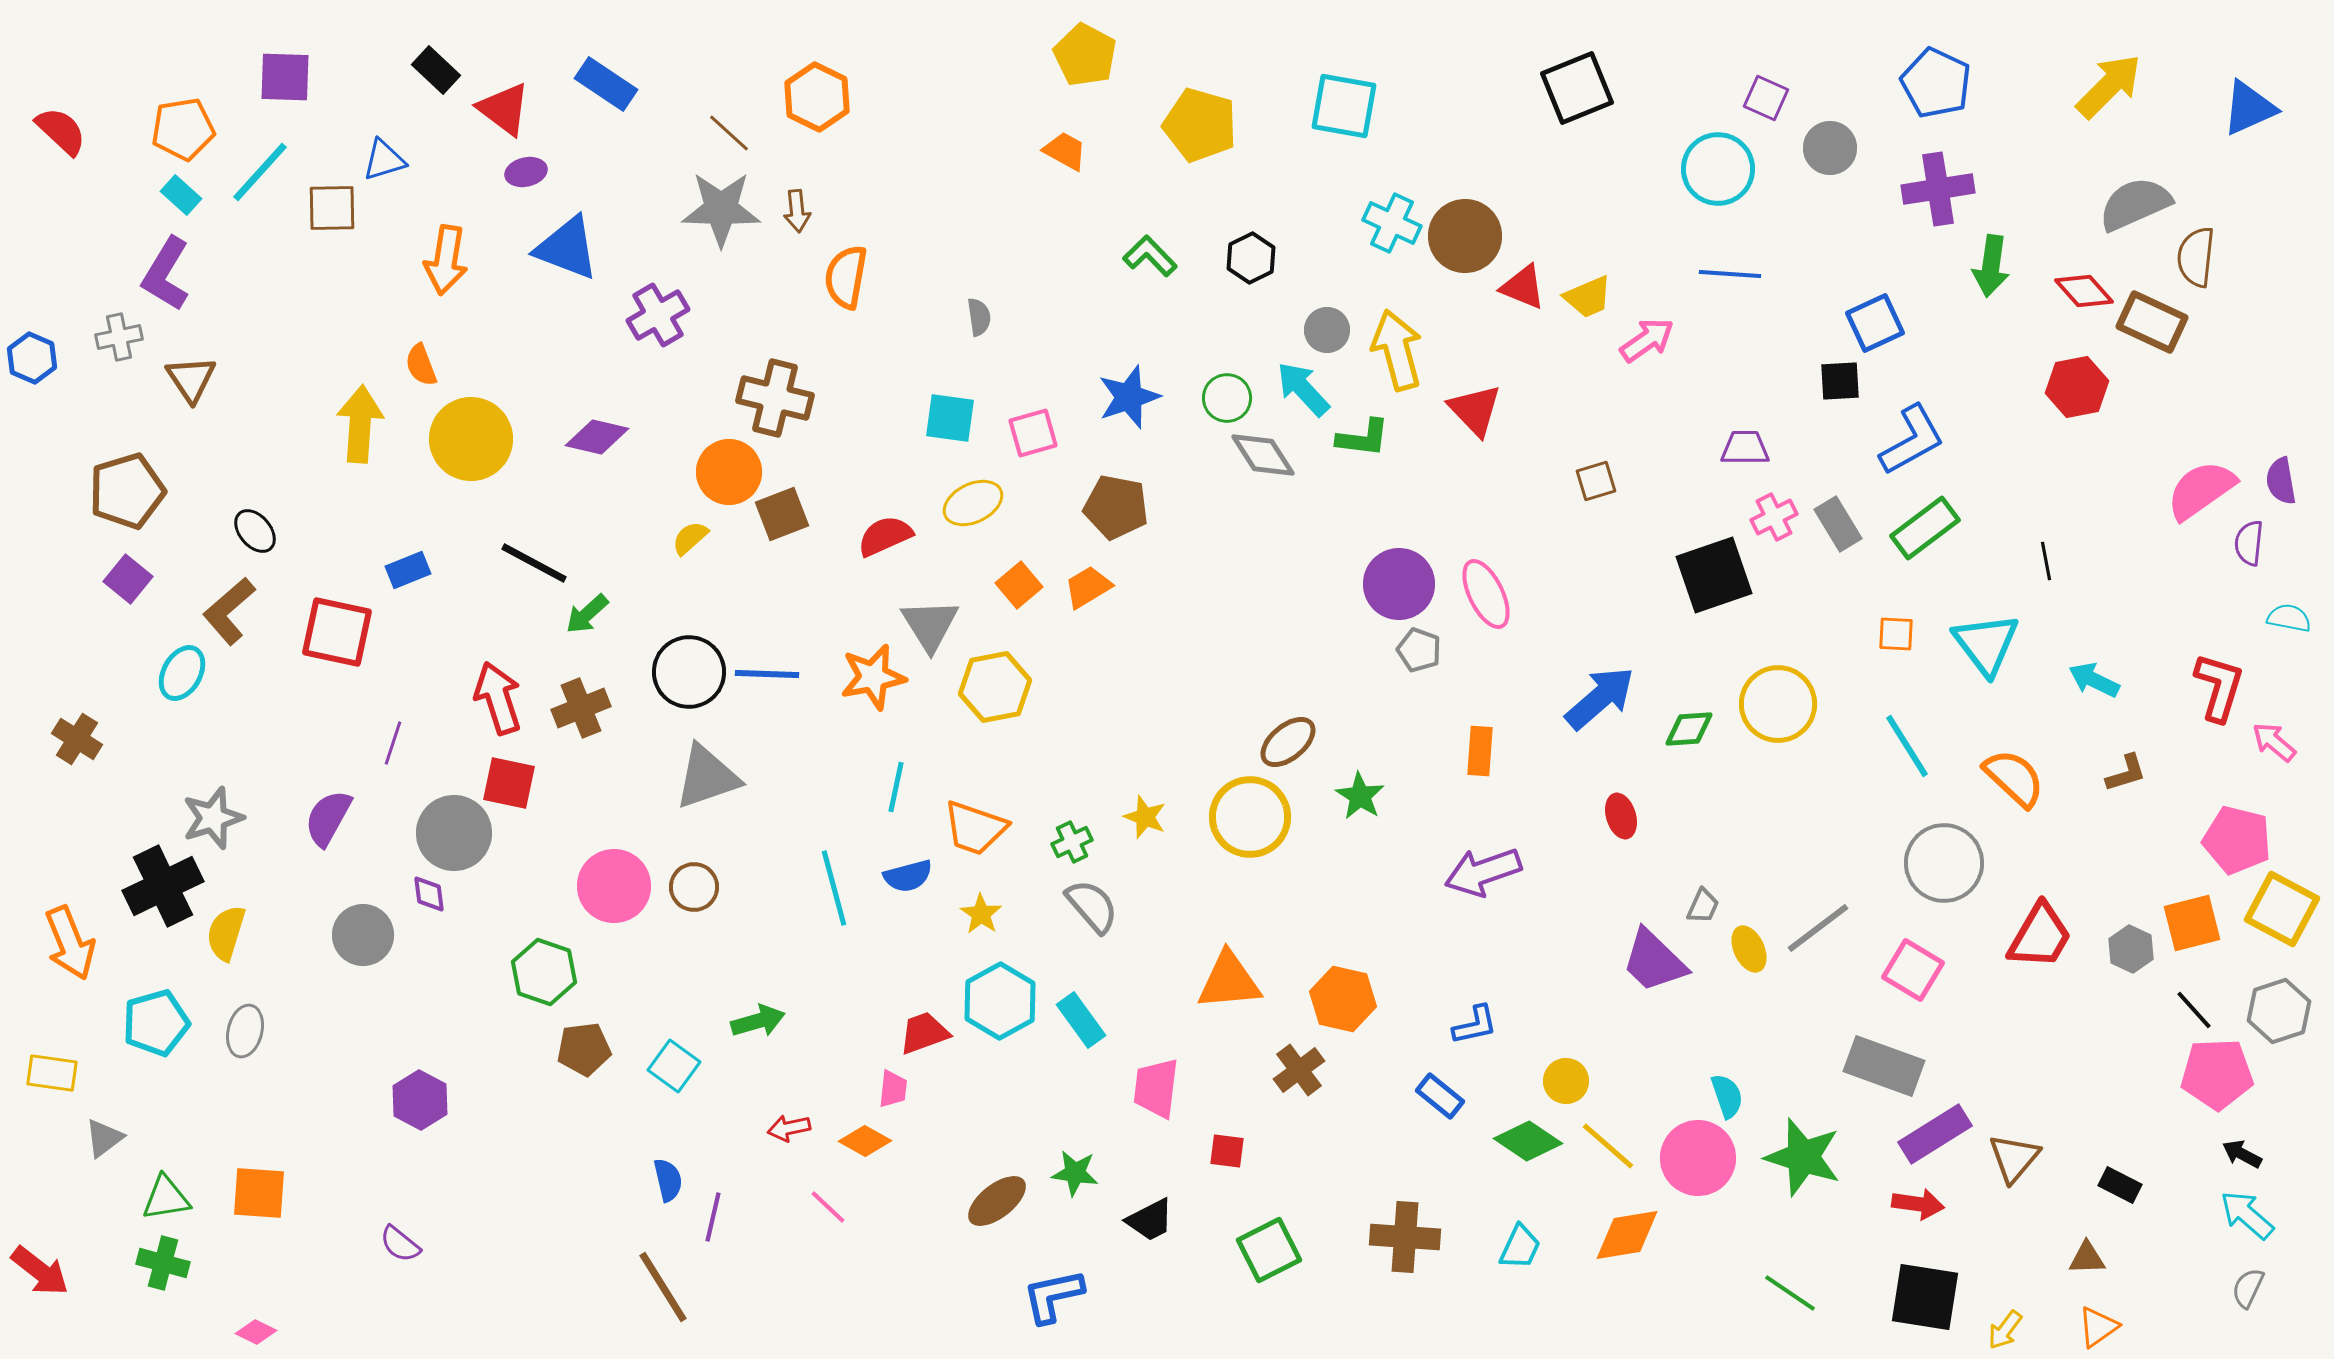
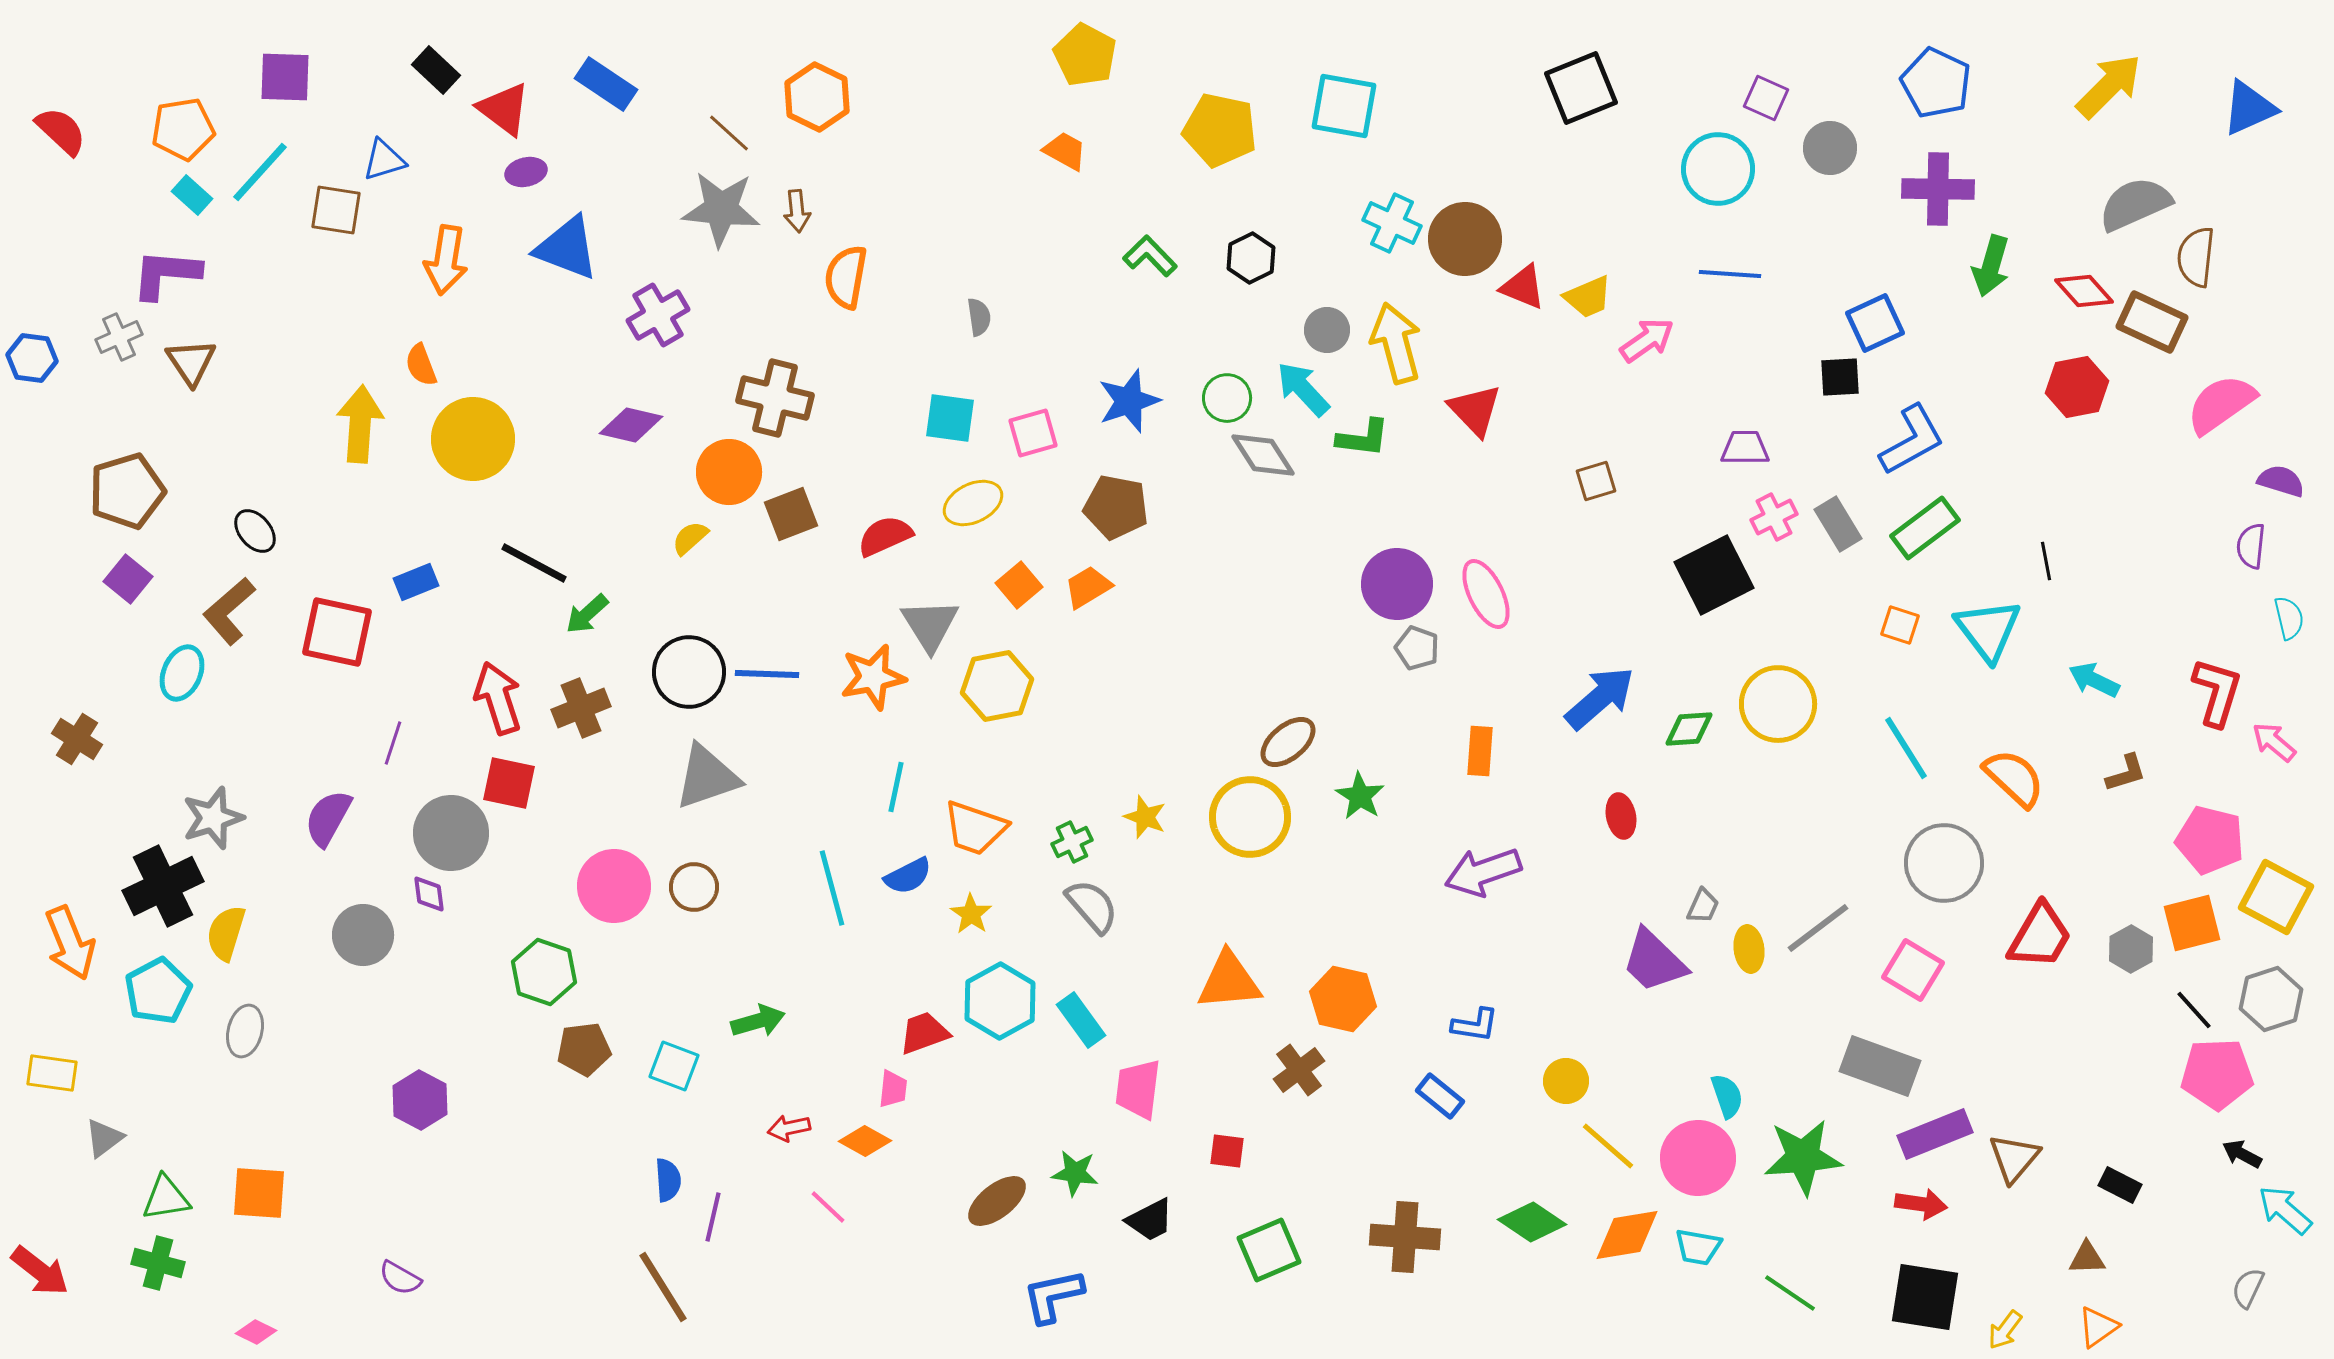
black square at (1577, 88): moved 4 px right
yellow pentagon at (1200, 125): moved 20 px right, 5 px down; rotated 4 degrees counterclockwise
purple cross at (1938, 189): rotated 10 degrees clockwise
cyan rectangle at (181, 195): moved 11 px right
brown square at (332, 208): moved 4 px right, 2 px down; rotated 10 degrees clockwise
gray star at (721, 209): rotated 4 degrees clockwise
brown circle at (1465, 236): moved 3 px down
green arrow at (1991, 266): rotated 8 degrees clockwise
purple L-shape at (166, 274): rotated 64 degrees clockwise
gray cross at (119, 337): rotated 12 degrees counterclockwise
yellow arrow at (1397, 350): moved 1 px left, 7 px up
blue hexagon at (32, 358): rotated 15 degrees counterclockwise
brown triangle at (191, 379): moved 17 px up
black square at (1840, 381): moved 4 px up
blue star at (1129, 397): moved 4 px down
purple diamond at (597, 437): moved 34 px right, 12 px up
yellow circle at (471, 439): moved 2 px right
purple semicircle at (2281, 481): rotated 117 degrees clockwise
pink semicircle at (2201, 490): moved 20 px right, 86 px up
brown square at (782, 514): moved 9 px right
purple semicircle at (2249, 543): moved 2 px right, 3 px down
blue rectangle at (408, 570): moved 8 px right, 12 px down
black square at (1714, 575): rotated 8 degrees counterclockwise
purple circle at (1399, 584): moved 2 px left
cyan semicircle at (2289, 618): rotated 66 degrees clockwise
orange square at (1896, 634): moved 4 px right, 9 px up; rotated 15 degrees clockwise
cyan triangle at (1986, 644): moved 2 px right, 14 px up
gray pentagon at (1419, 650): moved 2 px left, 2 px up
cyan ellipse at (182, 673): rotated 6 degrees counterclockwise
yellow hexagon at (995, 687): moved 2 px right, 1 px up
red L-shape at (2219, 687): moved 2 px left, 5 px down
cyan line at (1907, 746): moved 1 px left, 2 px down
red ellipse at (1621, 816): rotated 6 degrees clockwise
gray circle at (454, 833): moved 3 px left
pink pentagon at (2237, 840): moved 27 px left
blue semicircle at (908, 876): rotated 12 degrees counterclockwise
cyan line at (834, 888): moved 2 px left
yellow square at (2282, 909): moved 6 px left, 12 px up
yellow star at (981, 914): moved 10 px left
yellow ellipse at (1749, 949): rotated 18 degrees clockwise
gray hexagon at (2131, 949): rotated 6 degrees clockwise
gray hexagon at (2279, 1011): moved 8 px left, 12 px up
cyan pentagon at (156, 1023): moved 2 px right, 32 px up; rotated 12 degrees counterclockwise
blue L-shape at (1475, 1025): rotated 21 degrees clockwise
cyan square at (674, 1066): rotated 15 degrees counterclockwise
gray rectangle at (1884, 1066): moved 4 px left
pink trapezoid at (1156, 1088): moved 18 px left, 1 px down
purple rectangle at (1935, 1134): rotated 10 degrees clockwise
green diamond at (1528, 1141): moved 4 px right, 81 px down
green star at (1803, 1157): rotated 22 degrees counterclockwise
blue semicircle at (668, 1180): rotated 9 degrees clockwise
red arrow at (1918, 1204): moved 3 px right
cyan arrow at (2247, 1215): moved 38 px right, 5 px up
purple semicircle at (400, 1244): moved 34 px down; rotated 9 degrees counterclockwise
cyan trapezoid at (1520, 1247): moved 178 px right; rotated 75 degrees clockwise
green square at (1269, 1250): rotated 4 degrees clockwise
green cross at (163, 1263): moved 5 px left
